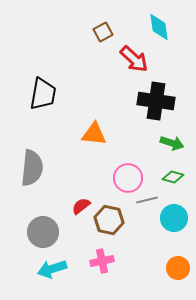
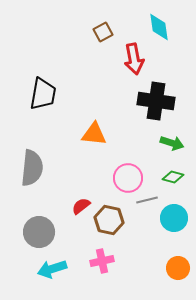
red arrow: rotated 36 degrees clockwise
gray circle: moved 4 px left
